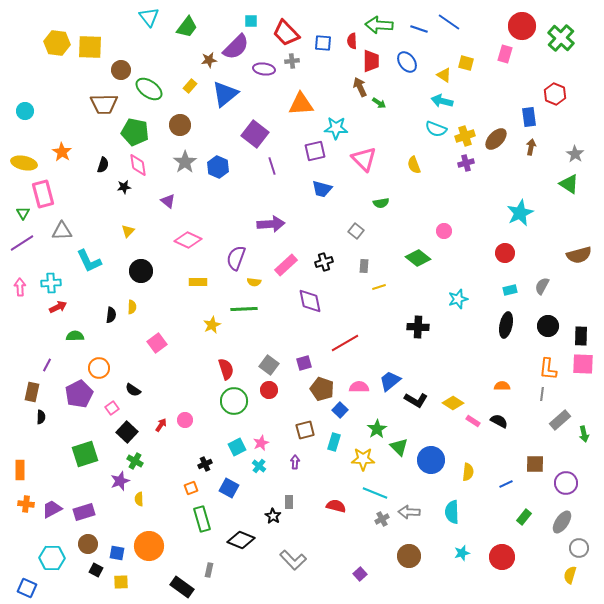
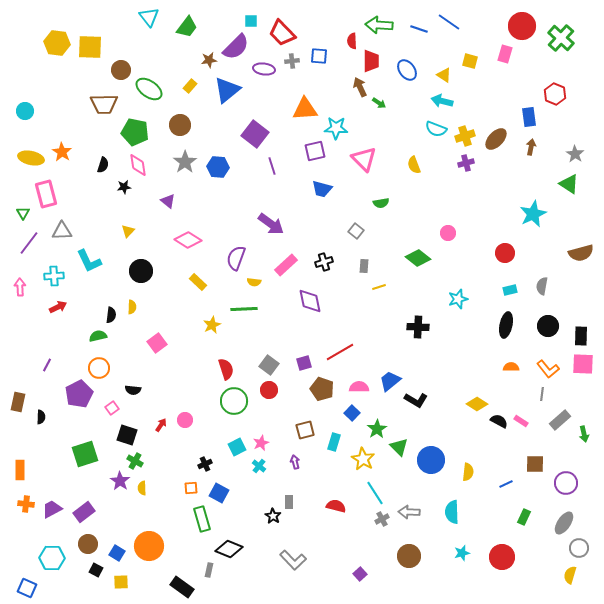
red trapezoid at (286, 33): moved 4 px left
blue square at (323, 43): moved 4 px left, 13 px down
blue ellipse at (407, 62): moved 8 px down
yellow square at (466, 63): moved 4 px right, 2 px up
blue triangle at (225, 94): moved 2 px right, 4 px up
orange triangle at (301, 104): moved 4 px right, 5 px down
yellow ellipse at (24, 163): moved 7 px right, 5 px up
blue hexagon at (218, 167): rotated 20 degrees counterclockwise
pink rectangle at (43, 194): moved 3 px right
cyan star at (520, 213): moved 13 px right, 1 px down
purple arrow at (271, 224): rotated 40 degrees clockwise
pink circle at (444, 231): moved 4 px right, 2 px down
pink diamond at (188, 240): rotated 8 degrees clockwise
purple line at (22, 243): moved 7 px right; rotated 20 degrees counterclockwise
brown semicircle at (579, 255): moved 2 px right, 2 px up
yellow rectangle at (198, 282): rotated 42 degrees clockwise
cyan cross at (51, 283): moved 3 px right, 7 px up
gray semicircle at (542, 286): rotated 18 degrees counterclockwise
green semicircle at (75, 336): moved 23 px right; rotated 12 degrees counterclockwise
red line at (345, 343): moved 5 px left, 9 px down
orange L-shape at (548, 369): rotated 45 degrees counterclockwise
orange semicircle at (502, 386): moved 9 px right, 19 px up
black semicircle at (133, 390): rotated 28 degrees counterclockwise
brown rectangle at (32, 392): moved 14 px left, 10 px down
yellow diamond at (453, 403): moved 24 px right, 1 px down
blue square at (340, 410): moved 12 px right, 3 px down
pink rectangle at (473, 421): moved 48 px right
black square at (127, 432): moved 3 px down; rotated 25 degrees counterclockwise
yellow star at (363, 459): rotated 30 degrees clockwise
purple arrow at (295, 462): rotated 16 degrees counterclockwise
purple star at (120, 481): rotated 18 degrees counterclockwise
orange square at (191, 488): rotated 16 degrees clockwise
blue square at (229, 488): moved 10 px left, 5 px down
cyan line at (375, 493): rotated 35 degrees clockwise
yellow semicircle at (139, 499): moved 3 px right, 11 px up
purple rectangle at (84, 512): rotated 20 degrees counterclockwise
green rectangle at (524, 517): rotated 14 degrees counterclockwise
gray ellipse at (562, 522): moved 2 px right, 1 px down
black diamond at (241, 540): moved 12 px left, 9 px down
blue square at (117, 553): rotated 21 degrees clockwise
